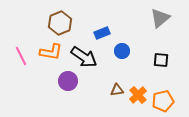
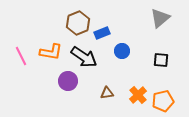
brown hexagon: moved 18 px right
brown triangle: moved 10 px left, 3 px down
